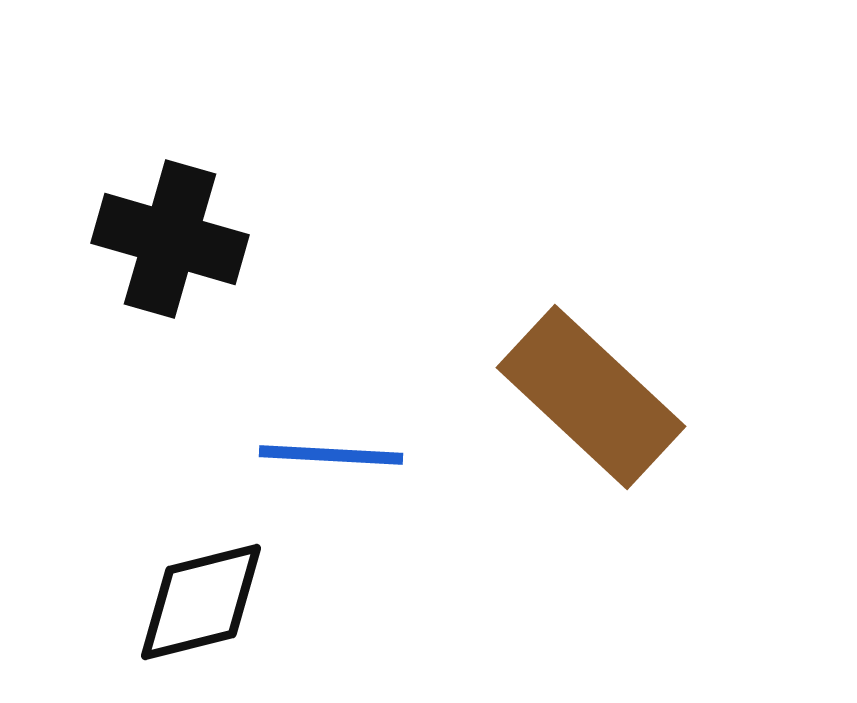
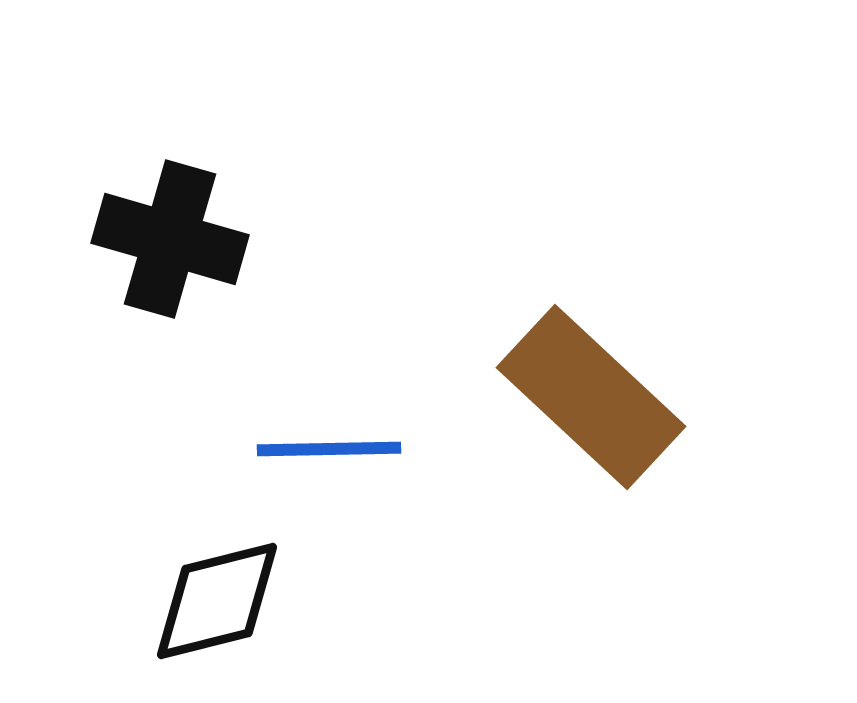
blue line: moved 2 px left, 6 px up; rotated 4 degrees counterclockwise
black diamond: moved 16 px right, 1 px up
